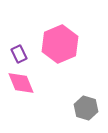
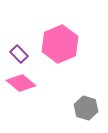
purple rectangle: rotated 18 degrees counterclockwise
pink diamond: rotated 28 degrees counterclockwise
